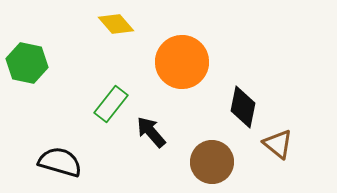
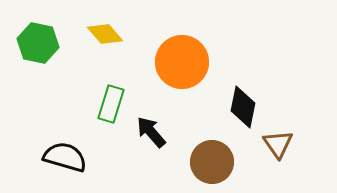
yellow diamond: moved 11 px left, 10 px down
green hexagon: moved 11 px right, 20 px up
green rectangle: rotated 21 degrees counterclockwise
brown triangle: rotated 16 degrees clockwise
black semicircle: moved 5 px right, 5 px up
